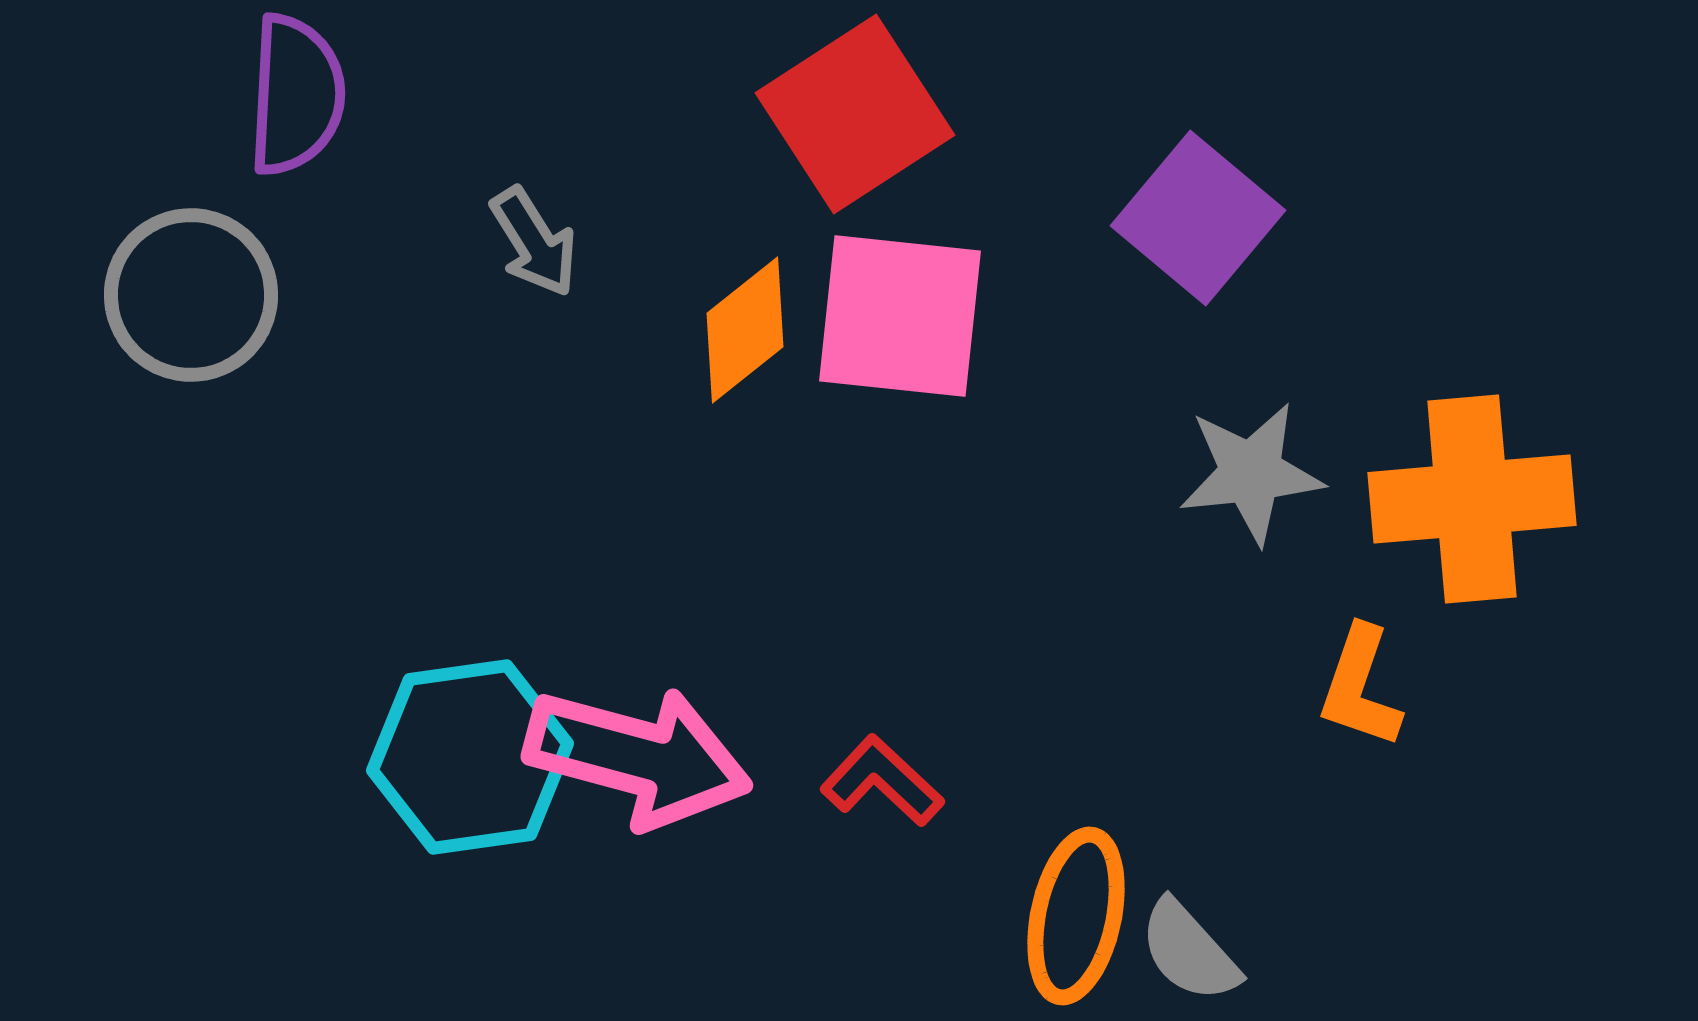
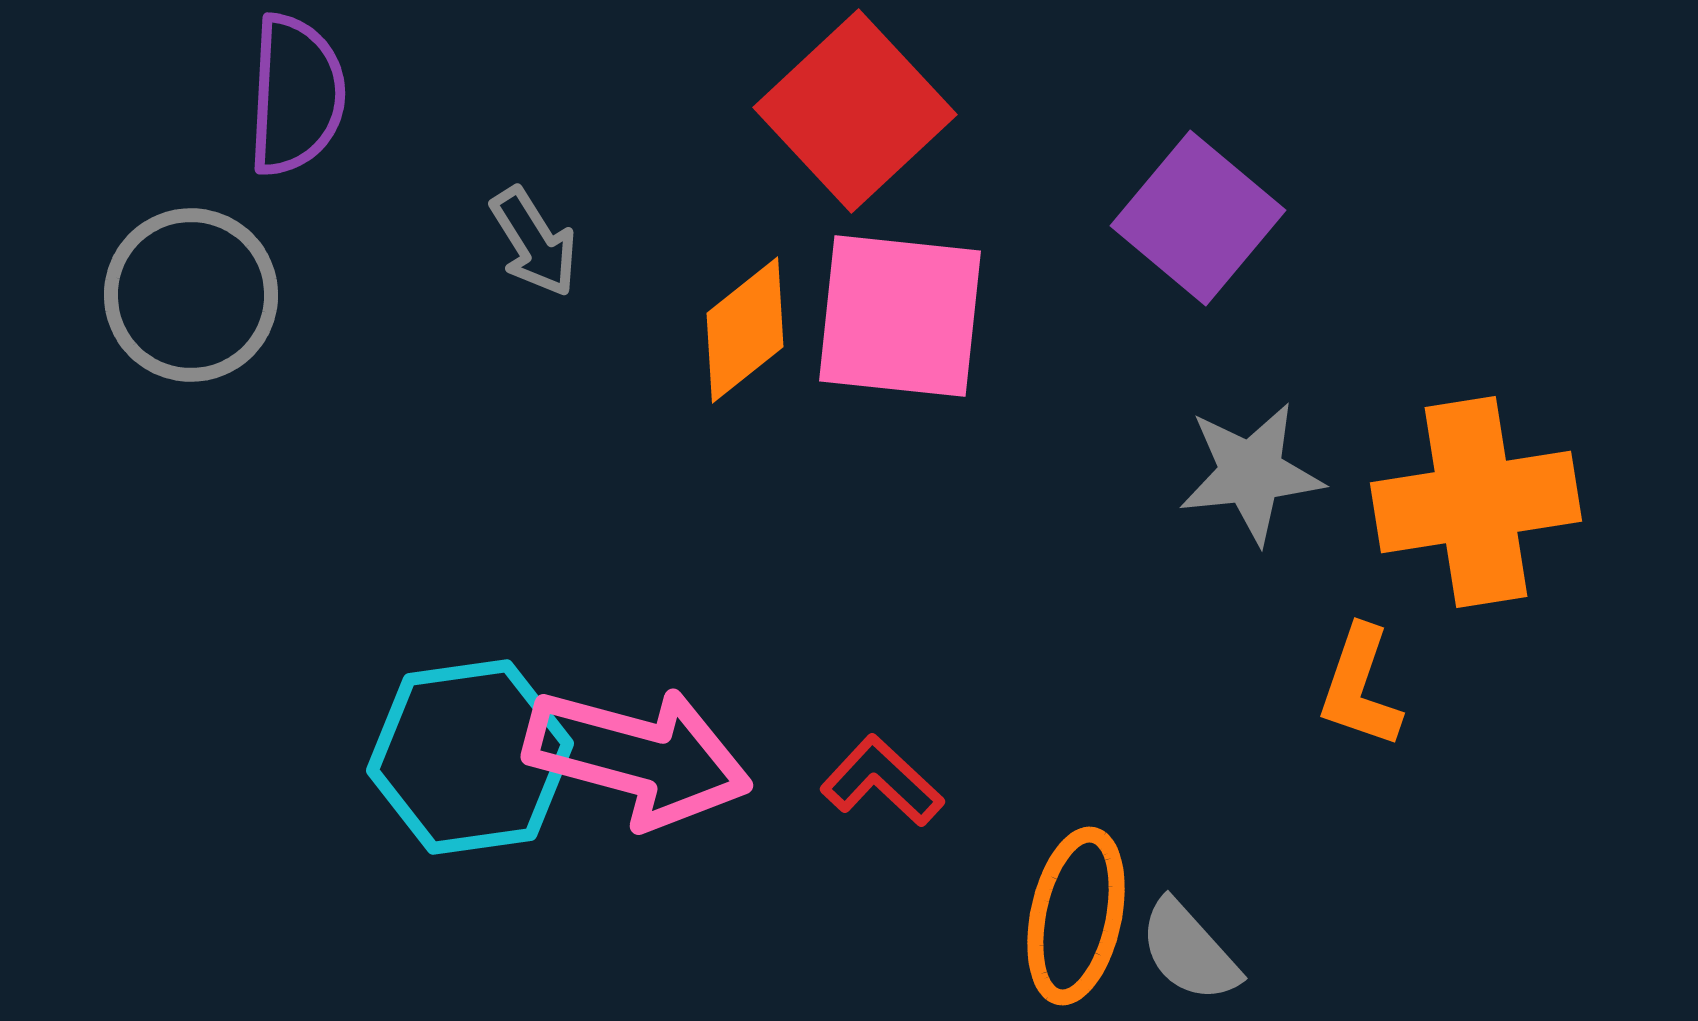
red square: moved 3 px up; rotated 10 degrees counterclockwise
orange cross: moved 4 px right, 3 px down; rotated 4 degrees counterclockwise
